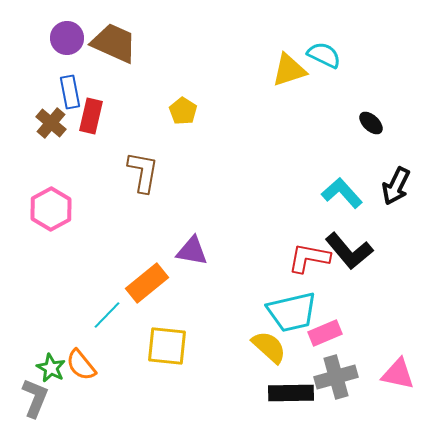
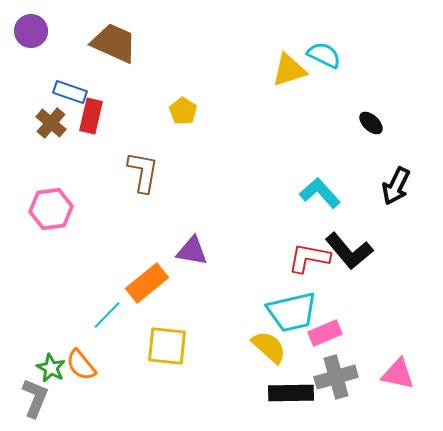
purple circle: moved 36 px left, 7 px up
blue rectangle: rotated 60 degrees counterclockwise
cyan L-shape: moved 22 px left
pink hexagon: rotated 21 degrees clockwise
